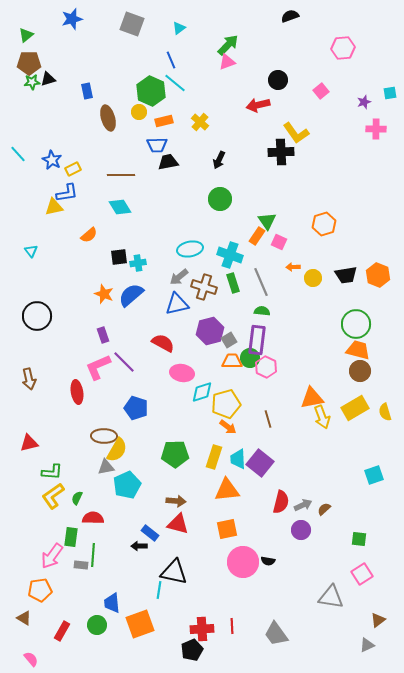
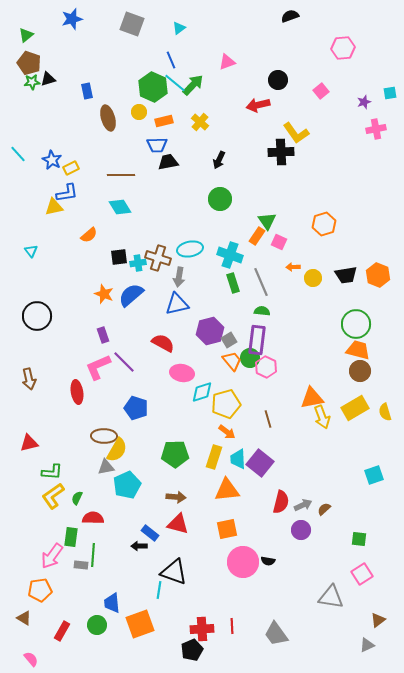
green arrow at (228, 45): moved 35 px left, 40 px down
brown pentagon at (29, 63): rotated 20 degrees clockwise
green hexagon at (151, 91): moved 2 px right, 4 px up
pink cross at (376, 129): rotated 12 degrees counterclockwise
yellow rectangle at (73, 169): moved 2 px left, 1 px up
gray arrow at (179, 277): rotated 42 degrees counterclockwise
brown cross at (204, 287): moved 46 px left, 29 px up
orange trapezoid at (232, 361): rotated 50 degrees clockwise
orange arrow at (228, 427): moved 1 px left, 5 px down
brown arrow at (176, 501): moved 4 px up
black triangle at (174, 572): rotated 8 degrees clockwise
